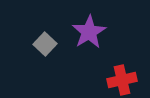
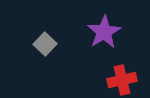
purple star: moved 15 px right
